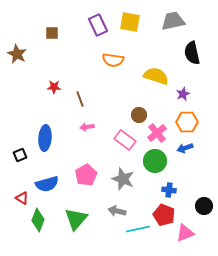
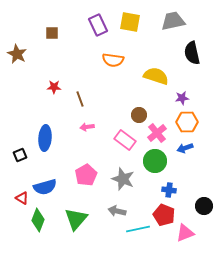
purple star: moved 1 px left, 4 px down; rotated 16 degrees clockwise
blue semicircle: moved 2 px left, 3 px down
